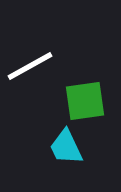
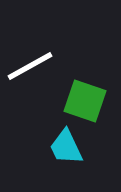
green square: rotated 27 degrees clockwise
